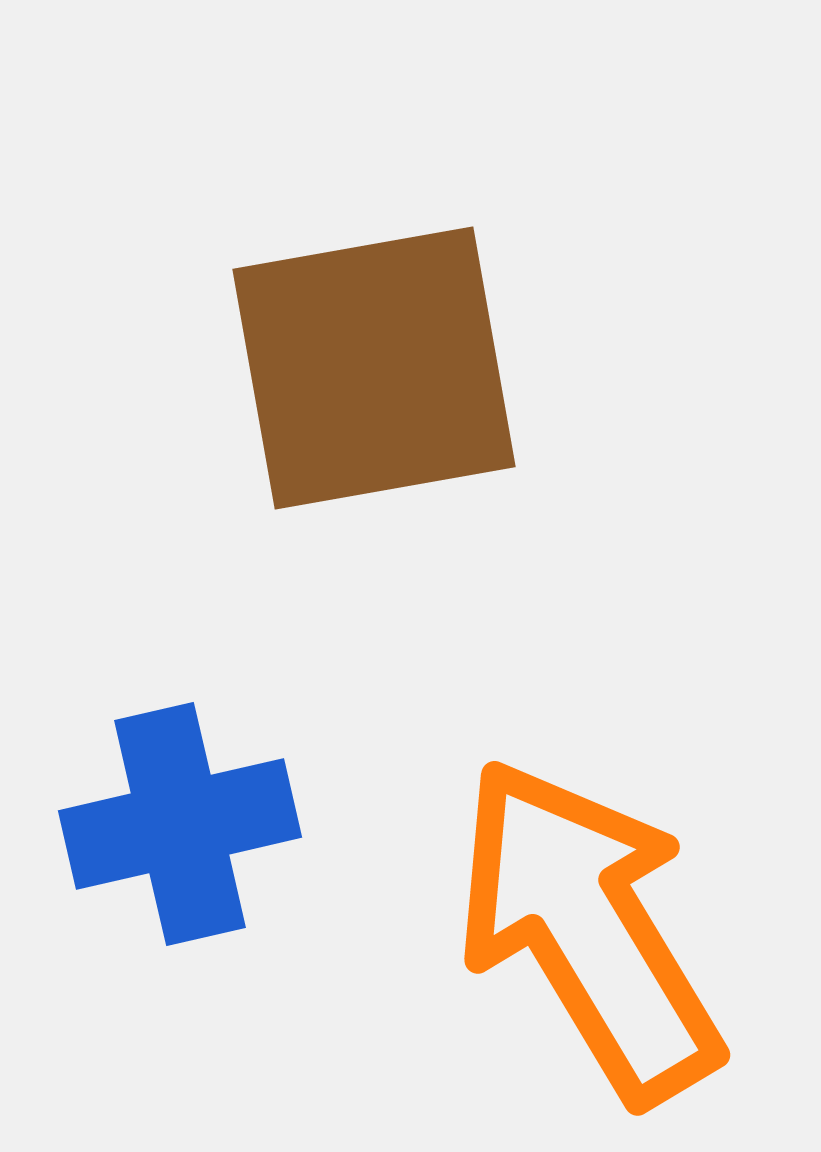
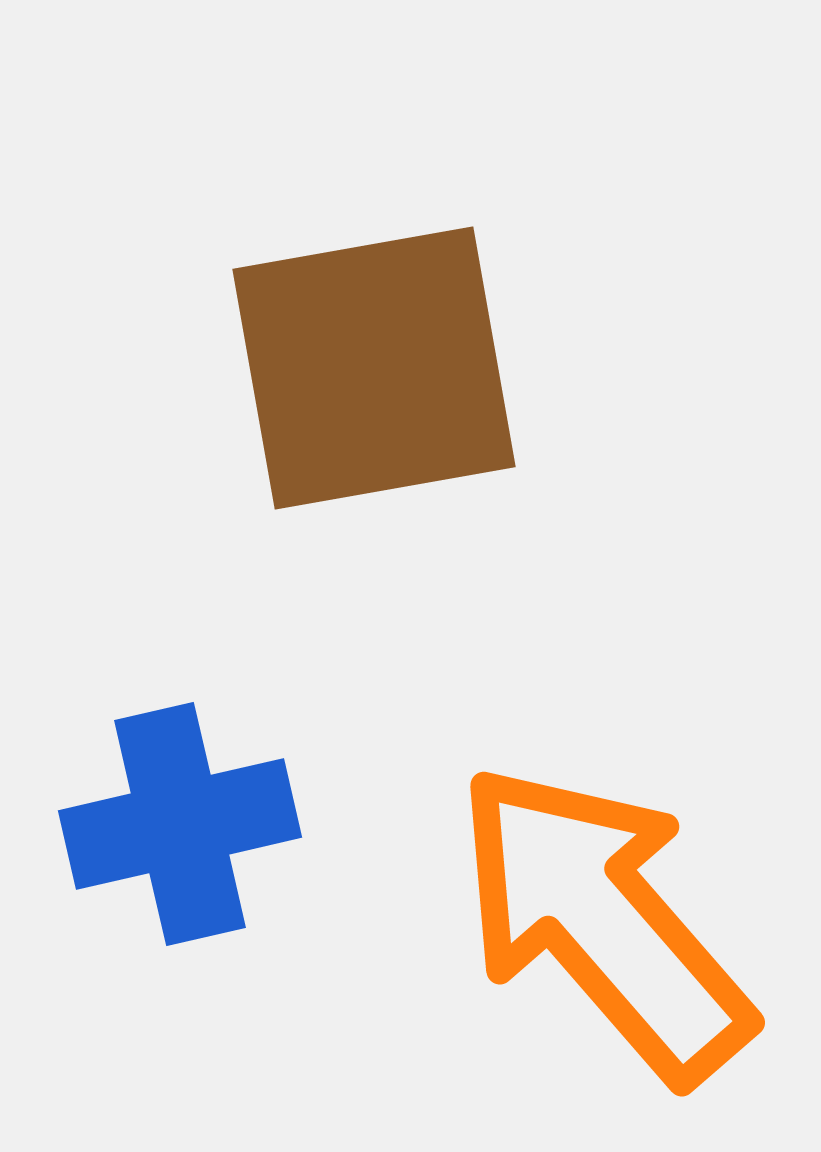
orange arrow: moved 15 px right, 8 px up; rotated 10 degrees counterclockwise
